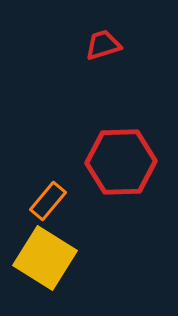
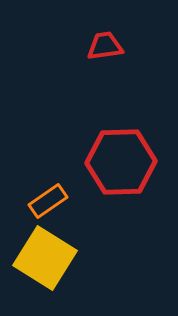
red trapezoid: moved 2 px right, 1 px down; rotated 9 degrees clockwise
orange rectangle: rotated 15 degrees clockwise
